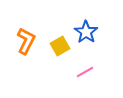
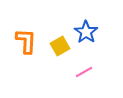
orange L-shape: rotated 24 degrees counterclockwise
pink line: moved 1 px left
